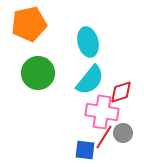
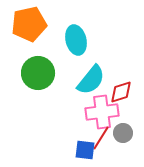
cyan ellipse: moved 12 px left, 2 px up
cyan semicircle: moved 1 px right
pink cross: rotated 16 degrees counterclockwise
red line: moved 3 px left, 1 px down
